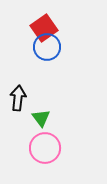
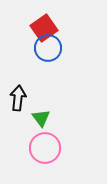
blue circle: moved 1 px right, 1 px down
